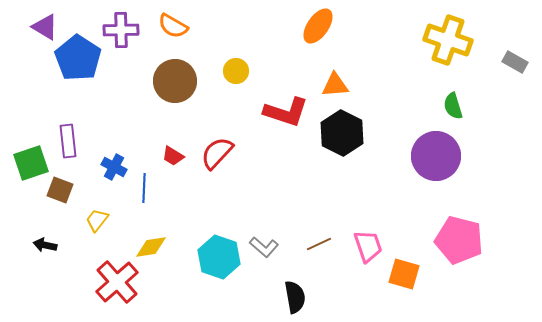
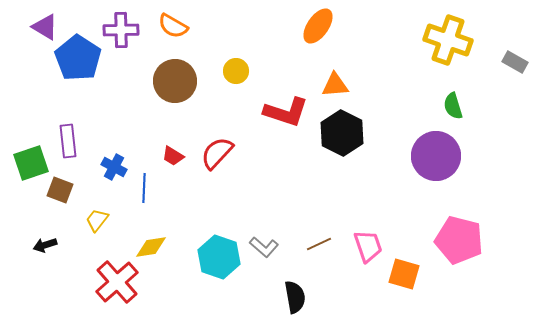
black arrow: rotated 30 degrees counterclockwise
